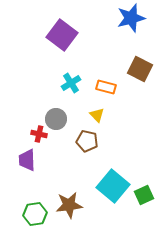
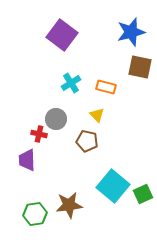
blue star: moved 14 px down
brown square: moved 2 px up; rotated 15 degrees counterclockwise
green square: moved 1 px left, 1 px up
